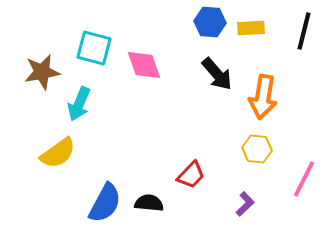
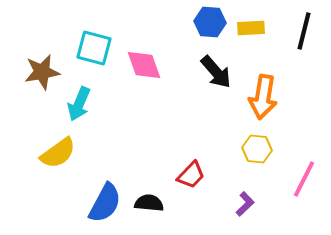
black arrow: moved 1 px left, 2 px up
